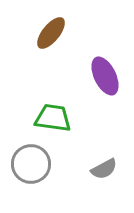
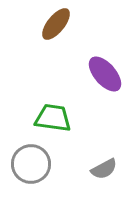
brown ellipse: moved 5 px right, 9 px up
purple ellipse: moved 2 px up; rotated 15 degrees counterclockwise
